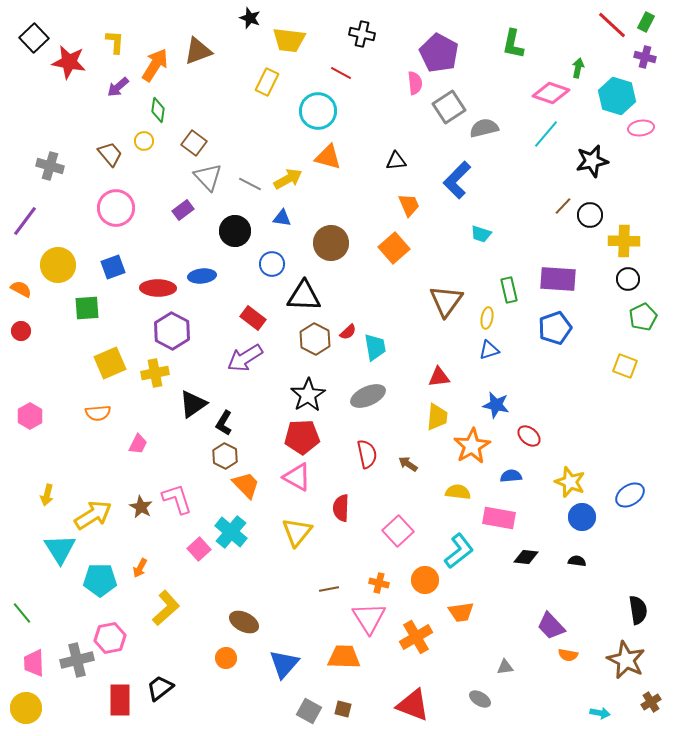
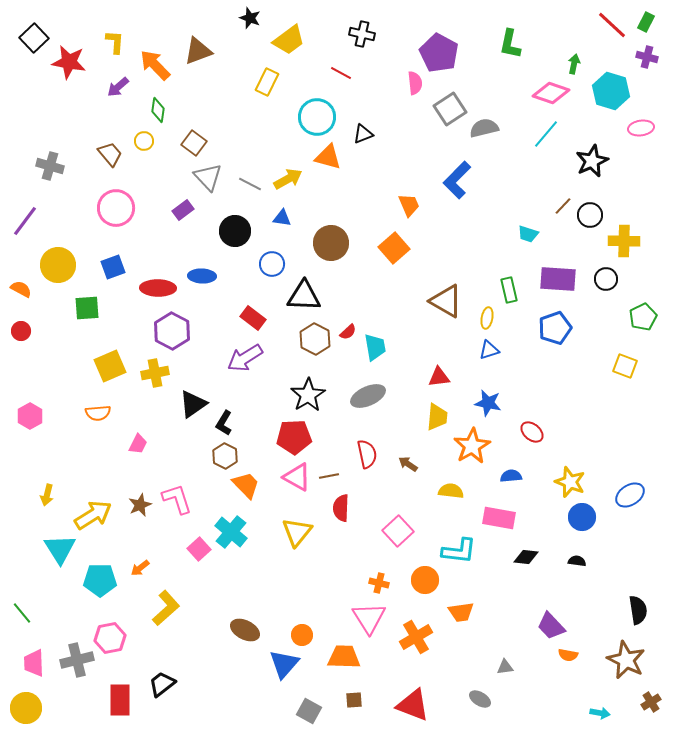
yellow trapezoid at (289, 40): rotated 44 degrees counterclockwise
green L-shape at (513, 44): moved 3 px left
purple cross at (645, 57): moved 2 px right
orange arrow at (155, 65): rotated 76 degrees counterclockwise
green arrow at (578, 68): moved 4 px left, 4 px up
cyan hexagon at (617, 96): moved 6 px left, 5 px up
gray square at (449, 107): moved 1 px right, 2 px down
cyan circle at (318, 111): moved 1 px left, 6 px down
black triangle at (396, 161): moved 33 px left, 27 px up; rotated 15 degrees counterclockwise
black star at (592, 161): rotated 12 degrees counterclockwise
cyan trapezoid at (481, 234): moved 47 px right
blue ellipse at (202, 276): rotated 8 degrees clockwise
black circle at (628, 279): moved 22 px left
brown triangle at (446, 301): rotated 36 degrees counterclockwise
yellow square at (110, 363): moved 3 px down
blue star at (496, 405): moved 8 px left, 2 px up
red ellipse at (529, 436): moved 3 px right, 4 px up
red pentagon at (302, 437): moved 8 px left
yellow semicircle at (458, 492): moved 7 px left, 1 px up
brown star at (141, 507): moved 1 px left, 2 px up; rotated 20 degrees clockwise
cyan L-shape at (459, 551): rotated 45 degrees clockwise
orange arrow at (140, 568): rotated 24 degrees clockwise
brown line at (329, 589): moved 113 px up
brown ellipse at (244, 622): moved 1 px right, 8 px down
orange circle at (226, 658): moved 76 px right, 23 px up
black trapezoid at (160, 688): moved 2 px right, 4 px up
brown square at (343, 709): moved 11 px right, 9 px up; rotated 18 degrees counterclockwise
